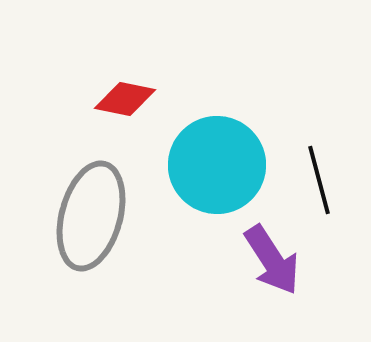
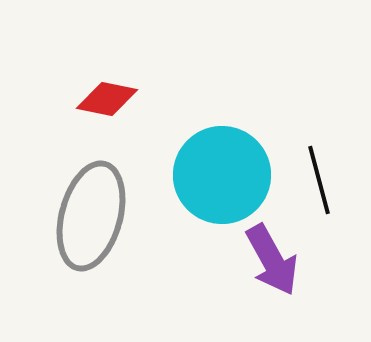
red diamond: moved 18 px left
cyan circle: moved 5 px right, 10 px down
purple arrow: rotated 4 degrees clockwise
